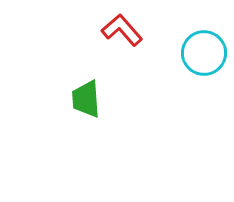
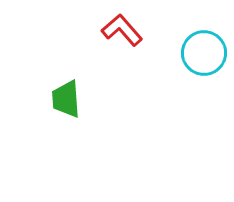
green trapezoid: moved 20 px left
